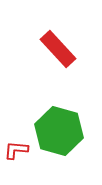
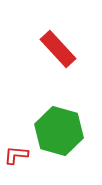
red L-shape: moved 5 px down
